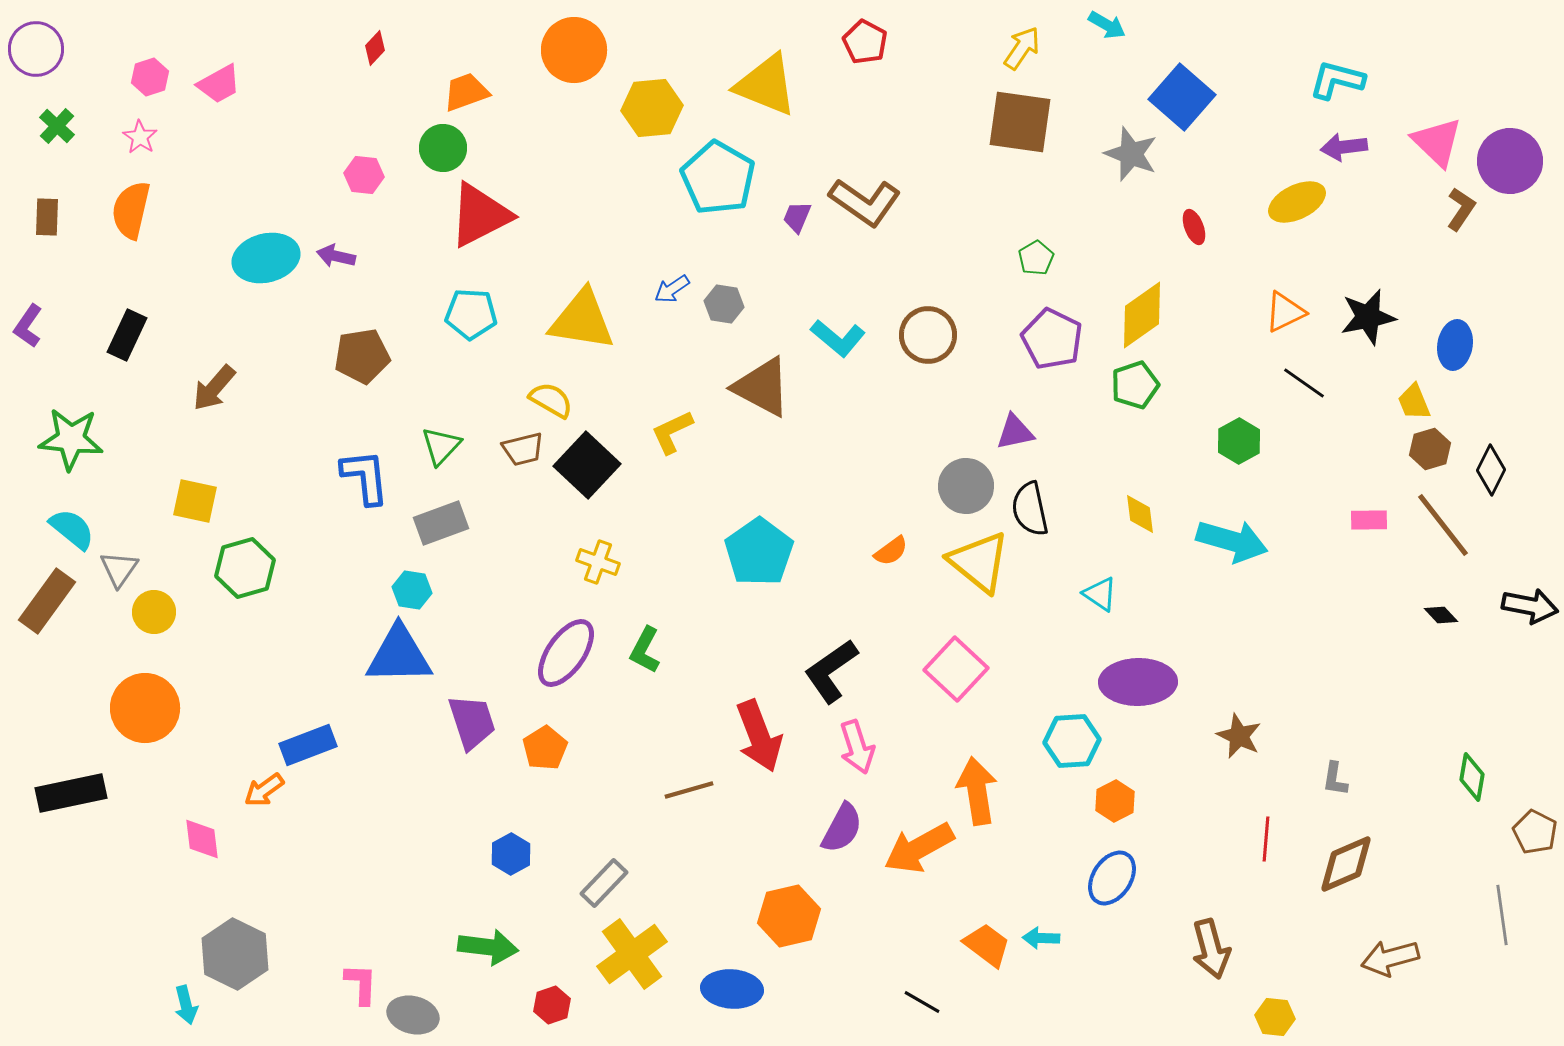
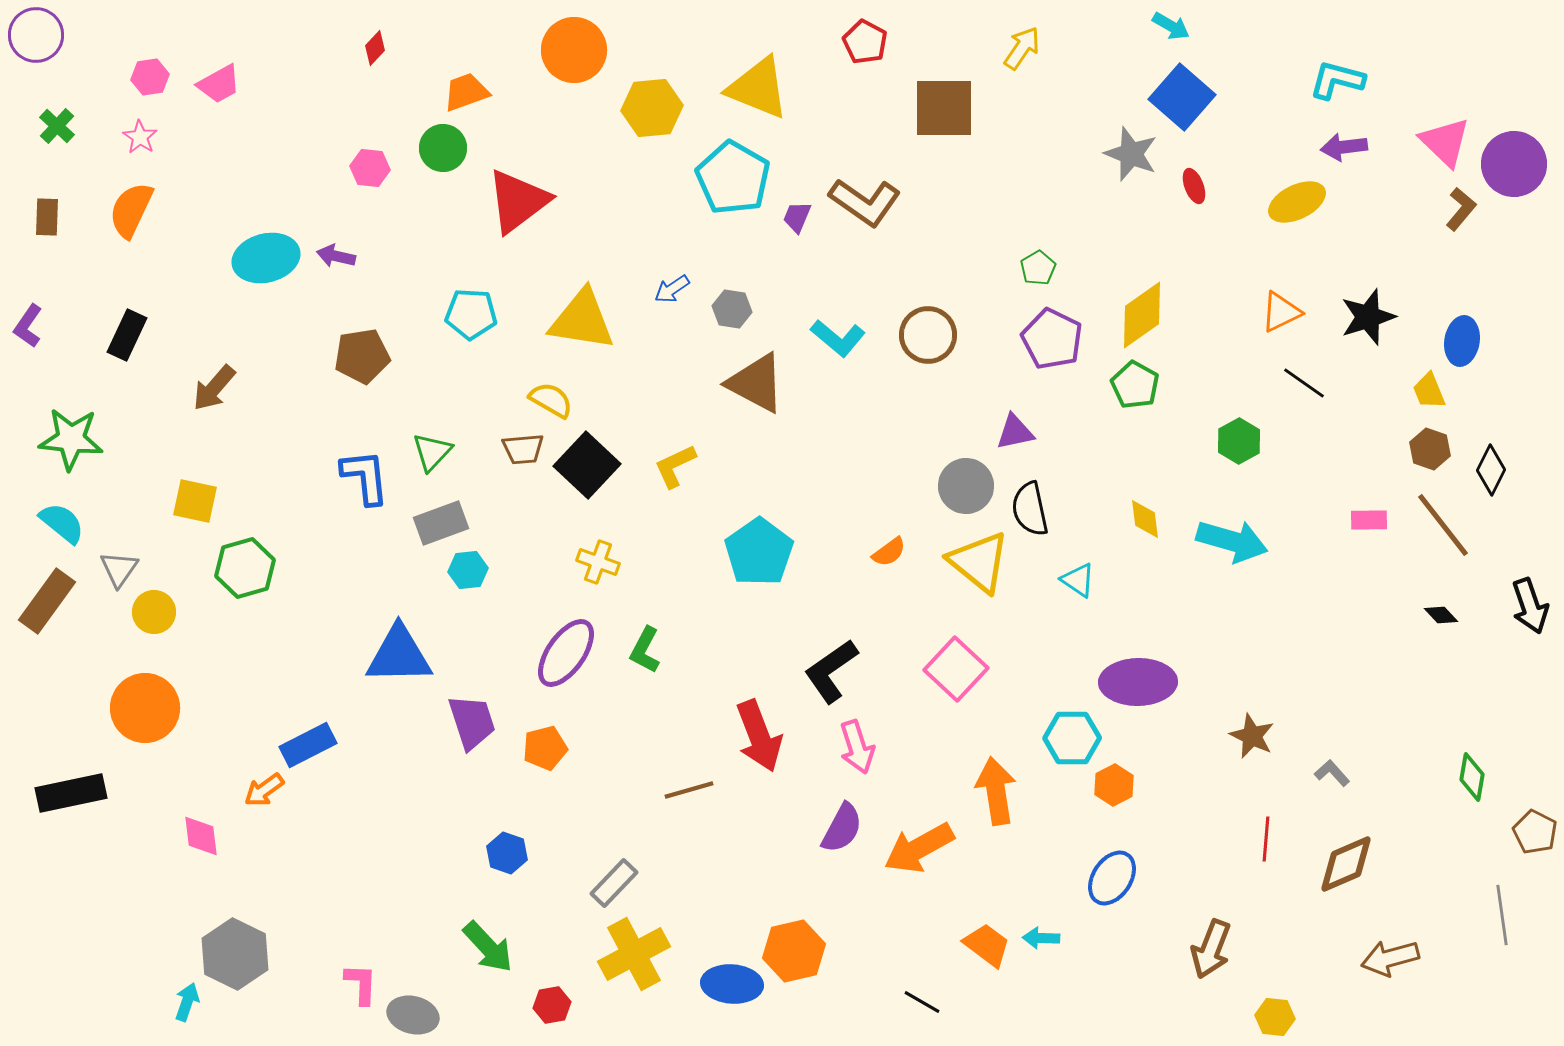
cyan arrow at (1107, 25): moved 64 px right, 1 px down
purple circle at (36, 49): moved 14 px up
pink hexagon at (150, 77): rotated 9 degrees clockwise
yellow triangle at (766, 85): moved 8 px left, 3 px down
brown square at (1020, 122): moved 76 px left, 14 px up; rotated 8 degrees counterclockwise
pink triangle at (1437, 142): moved 8 px right
purple circle at (1510, 161): moved 4 px right, 3 px down
pink hexagon at (364, 175): moved 6 px right, 7 px up
cyan pentagon at (718, 178): moved 15 px right
brown L-shape at (1461, 209): rotated 6 degrees clockwise
orange semicircle at (131, 210): rotated 12 degrees clockwise
red triangle at (480, 215): moved 38 px right, 14 px up; rotated 10 degrees counterclockwise
red ellipse at (1194, 227): moved 41 px up
green pentagon at (1036, 258): moved 2 px right, 10 px down
gray hexagon at (724, 304): moved 8 px right, 5 px down
orange triangle at (1285, 312): moved 4 px left
black star at (1368, 317): rotated 6 degrees counterclockwise
blue ellipse at (1455, 345): moved 7 px right, 4 px up
green pentagon at (1135, 385): rotated 24 degrees counterclockwise
brown triangle at (762, 387): moved 6 px left, 4 px up
yellow trapezoid at (1414, 402): moved 15 px right, 11 px up
yellow L-shape at (672, 432): moved 3 px right, 34 px down
green triangle at (441, 446): moved 9 px left, 6 px down
brown trapezoid at (523, 449): rotated 9 degrees clockwise
brown hexagon at (1430, 449): rotated 24 degrees counterclockwise
yellow diamond at (1140, 514): moved 5 px right, 5 px down
cyan semicircle at (72, 529): moved 10 px left, 6 px up
orange semicircle at (891, 551): moved 2 px left, 1 px down
cyan hexagon at (412, 590): moved 56 px right, 20 px up; rotated 15 degrees counterclockwise
cyan triangle at (1100, 594): moved 22 px left, 14 px up
black arrow at (1530, 606): rotated 60 degrees clockwise
brown star at (1239, 736): moved 13 px right
cyan hexagon at (1072, 741): moved 3 px up; rotated 4 degrees clockwise
blue rectangle at (308, 745): rotated 6 degrees counterclockwise
orange pentagon at (545, 748): rotated 18 degrees clockwise
gray L-shape at (1335, 779): moved 3 px left, 6 px up; rotated 129 degrees clockwise
orange arrow at (977, 791): moved 19 px right
orange hexagon at (1115, 801): moved 1 px left, 16 px up
pink diamond at (202, 839): moved 1 px left, 3 px up
blue hexagon at (511, 854): moved 4 px left, 1 px up; rotated 12 degrees counterclockwise
gray rectangle at (604, 883): moved 10 px right
orange hexagon at (789, 916): moved 5 px right, 35 px down
green arrow at (488, 947): rotated 40 degrees clockwise
brown arrow at (1211, 949): rotated 36 degrees clockwise
yellow cross at (632, 954): moved 2 px right; rotated 8 degrees clockwise
blue ellipse at (732, 989): moved 5 px up
cyan arrow at (186, 1005): moved 1 px right, 3 px up; rotated 147 degrees counterclockwise
red hexagon at (552, 1005): rotated 9 degrees clockwise
